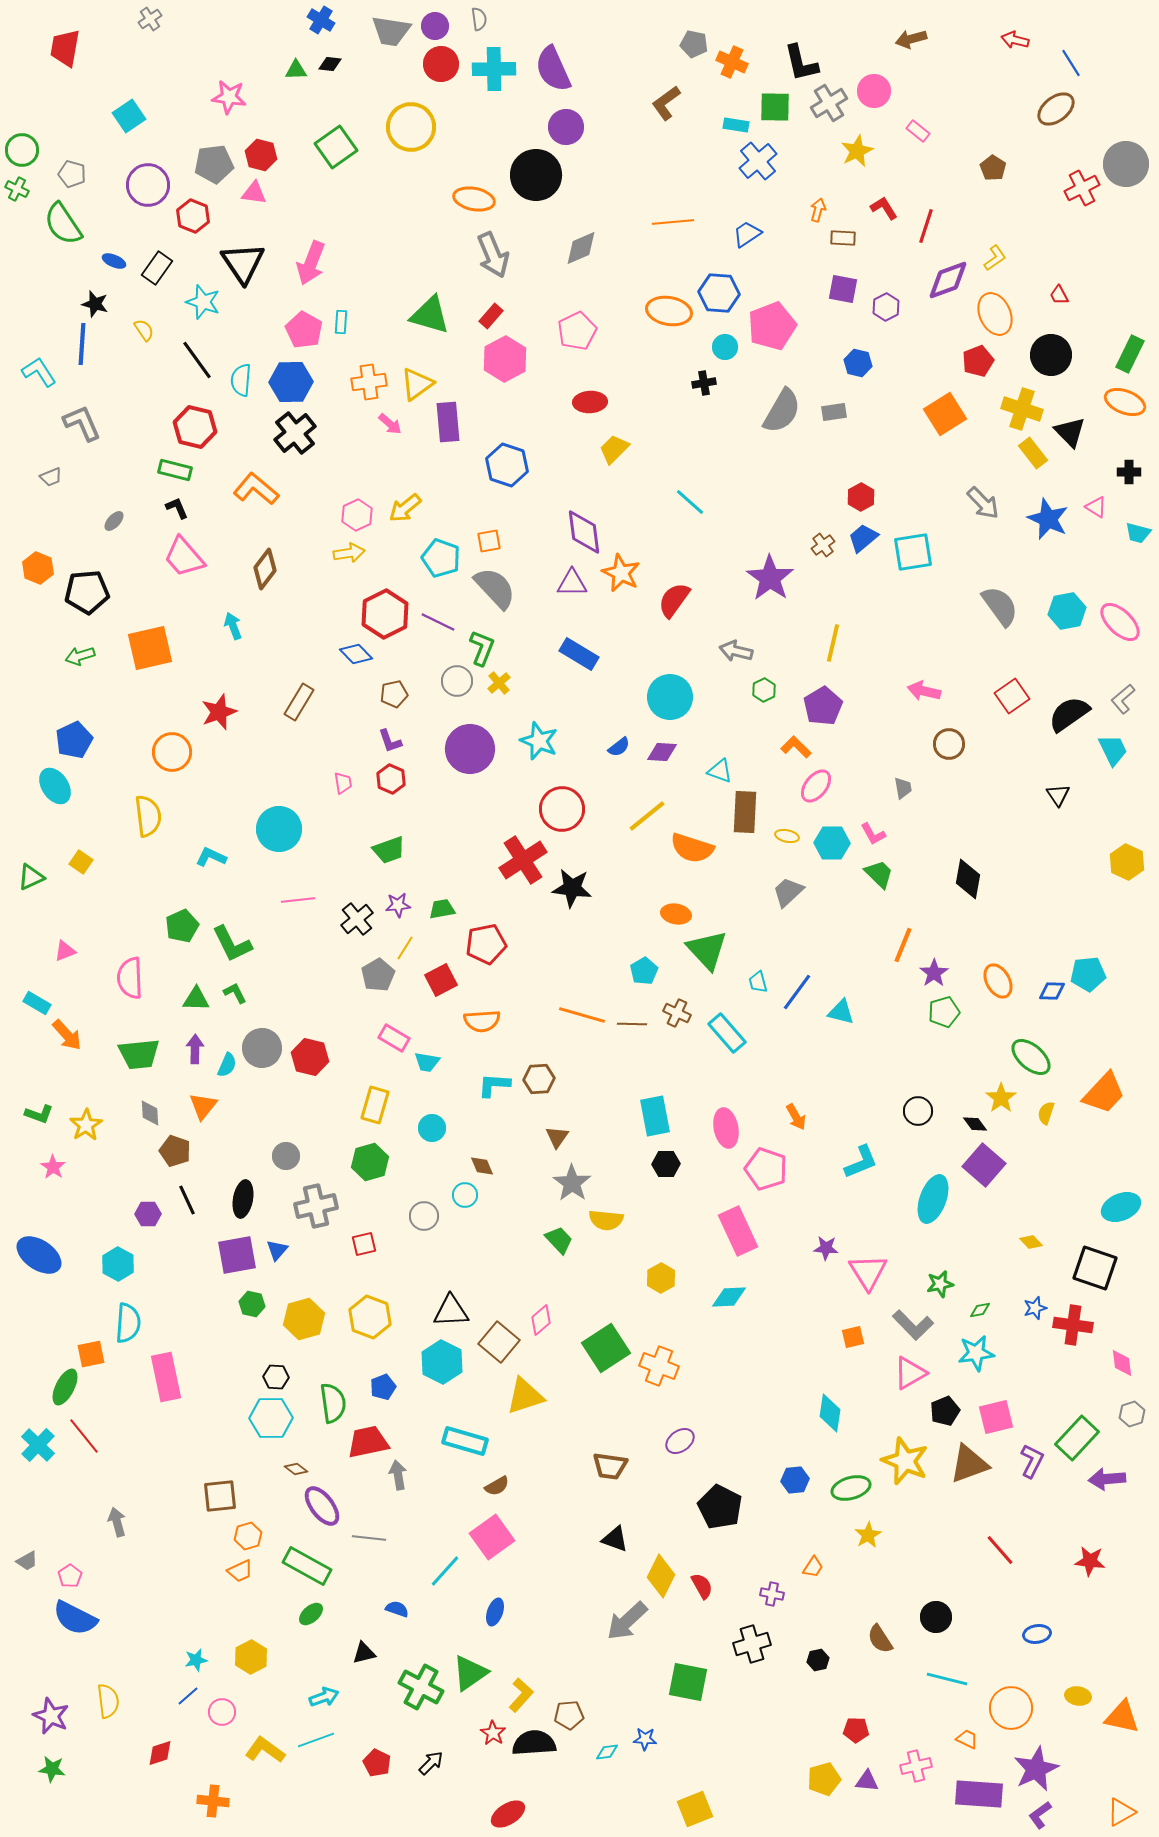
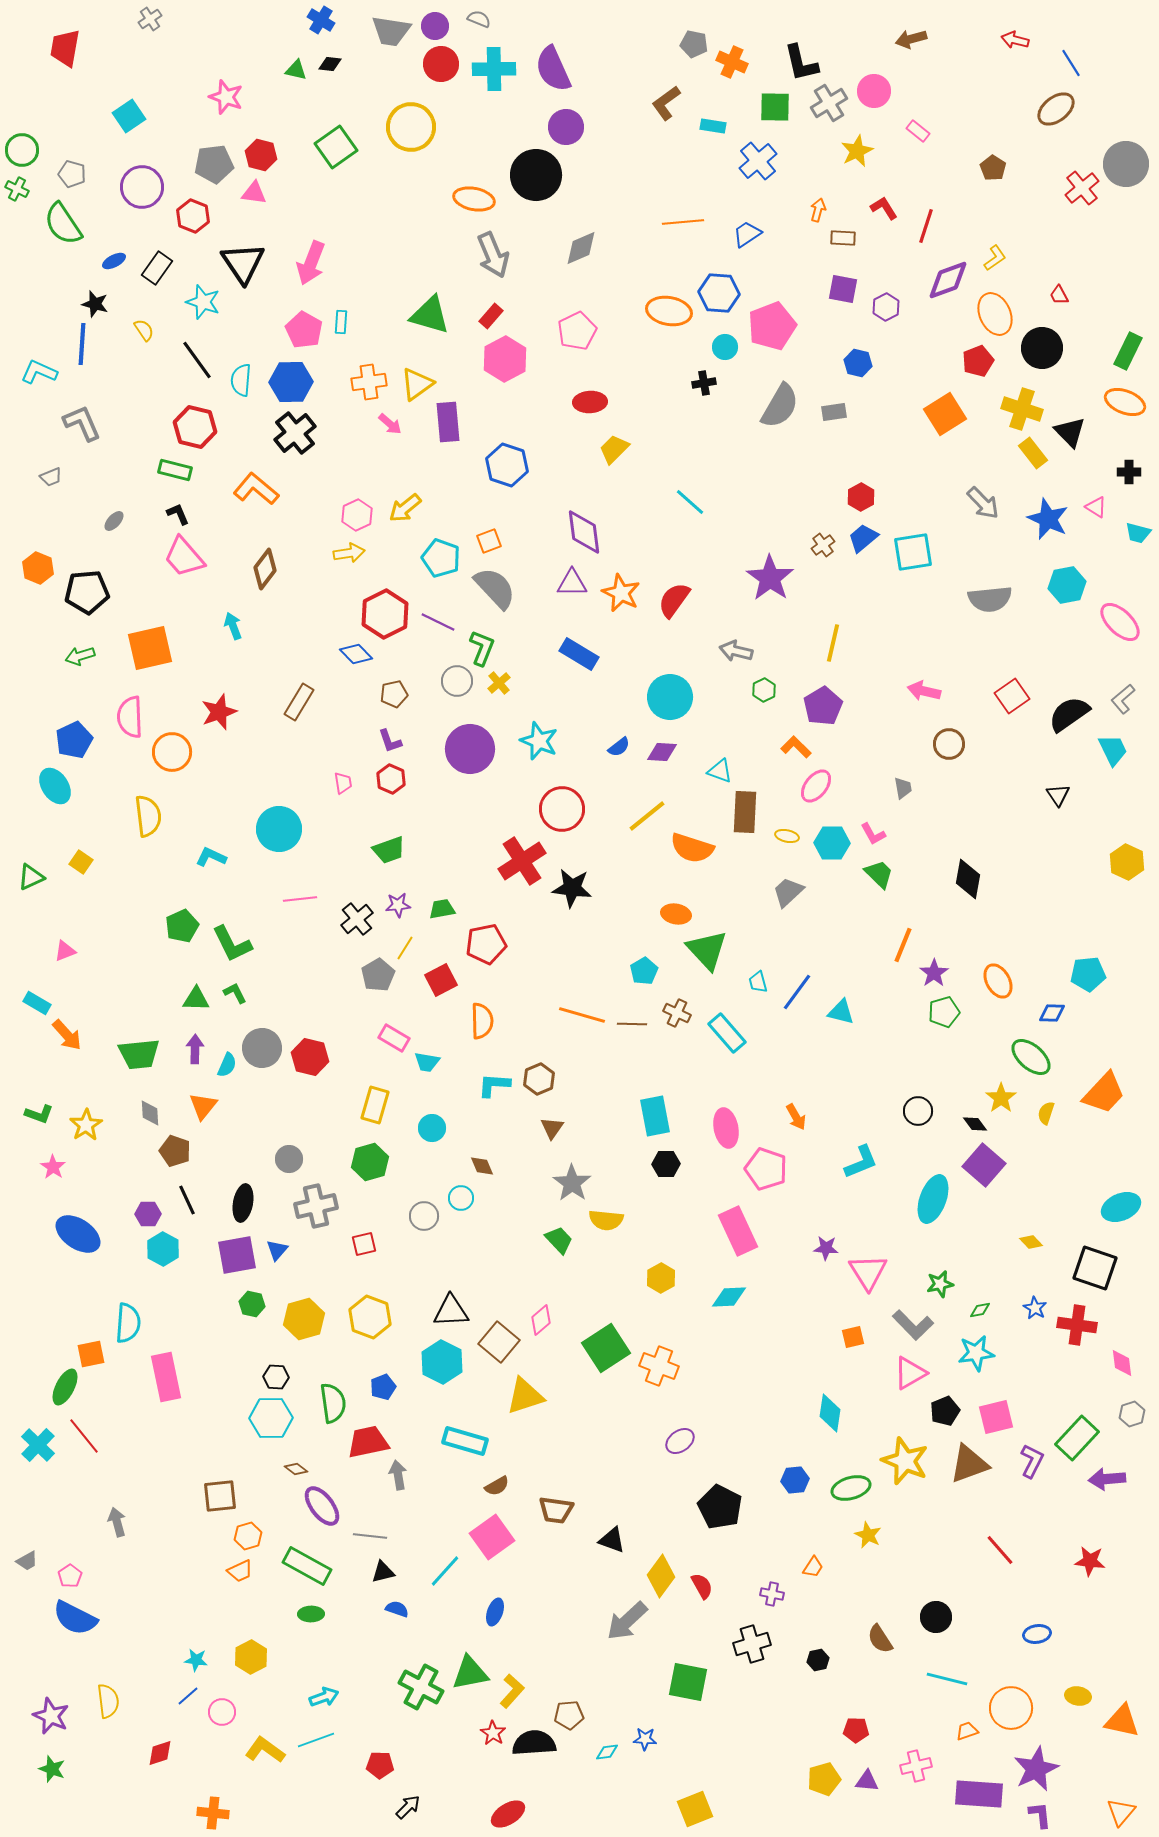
gray semicircle at (479, 19): rotated 60 degrees counterclockwise
green triangle at (296, 70): rotated 15 degrees clockwise
pink star at (229, 97): moved 3 px left; rotated 12 degrees clockwise
cyan rectangle at (736, 125): moved 23 px left, 1 px down
purple circle at (148, 185): moved 6 px left, 2 px down
red cross at (1082, 188): rotated 12 degrees counterclockwise
orange line at (673, 222): moved 10 px right
blue ellipse at (114, 261): rotated 50 degrees counterclockwise
green rectangle at (1130, 354): moved 2 px left, 3 px up
black circle at (1051, 355): moved 9 px left, 7 px up
cyan L-shape at (39, 372): rotated 33 degrees counterclockwise
gray semicircle at (782, 411): moved 2 px left, 5 px up
black L-shape at (177, 508): moved 1 px right, 6 px down
orange square at (489, 541): rotated 10 degrees counterclockwise
orange star at (621, 573): moved 20 px down
gray semicircle at (1000, 606): moved 10 px left, 7 px up; rotated 120 degrees clockwise
cyan hexagon at (1067, 611): moved 26 px up
red cross at (523, 860): moved 1 px left, 1 px down
pink line at (298, 900): moved 2 px right, 1 px up
pink semicircle at (130, 978): moved 261 px up
blue diamond at (1052, 991): moved 22 px down
orange semicircle at (482, 1021): rotated 87 degrees counterclockwise
brown hexagon at (539, 1079): rotated 20 degrees counterclockwise
brown triangle at (557, 1137): moved 5 px left, 9 px up
gray circle at (286, 1156): moved 3 px right, 3 px down
cyan circle at (465, 1195): moved 4 px left, 3 px down
black ellipse at (243, 1199): moved 4 px down
blue ellipse at (39, 1255): moved 39 px right, 21 px up
cyan hexagon at (118, 1264): moved 45 px right, 15 px up
blue star at (1035, 1308): rotated 25 degrees counterclockwise
red cross at (1073, 1325): moved 4 px right
brown trapezoid at (610, 1466): moved 54 px left, 44 px down
yellow star at (868, 1535): rotated 16 degrees counterclockwise
gray line at (369, 1538): moved 1 px right, 2 px up
black triangle at (615, 1539): moved 3 px left, 1 px down
yellow diamond at (661, 1576): rotated 9 degrees clockwise
green ellipse at (311, 1614): rotated 40 degrees clockwise
black triangle at (364, 1653): moved 19 px right, 81 px up
cyan star at (196, 1660): rotated 20 degrees clockwise
green triangle at (470, 1673): rotated 24 degrees clockwise
yellow L-shape at (521, 1695): moved 9 px left, 4 px up
orange triangle at (1122, 1717): moved 4 px down
orange trapezoid at (967, 1739): moved 8 px up; rotated 45 degrees counterclockwise
red pentagon at (377, 1763): moved 3 px right, 2 px down; rotated 24 degrees counterclockwise
black arrow at (431, 1763): moved 23 px left, 44 px down
green star at (52, 1769): rotated 12 degrees clockwise
orange cross at (213, 1801): moved 12 px down
orange triangle at (1121, 1812): rotated 20 degrees counterclockwise
purple L-shape at (1040, 1815): rotated 120 degrees clockwise
